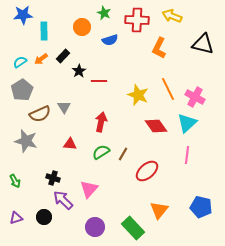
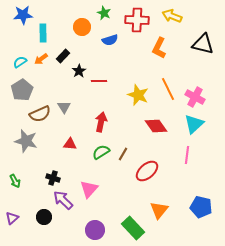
cyan rectangle: moved 1 px left, 2 px down
cyan triangle: moved 7 px right, 1 px down
purple triangle: moved 4 px left; rotated 24 degrees counterclockwise
purple circle: moved 3 px down
